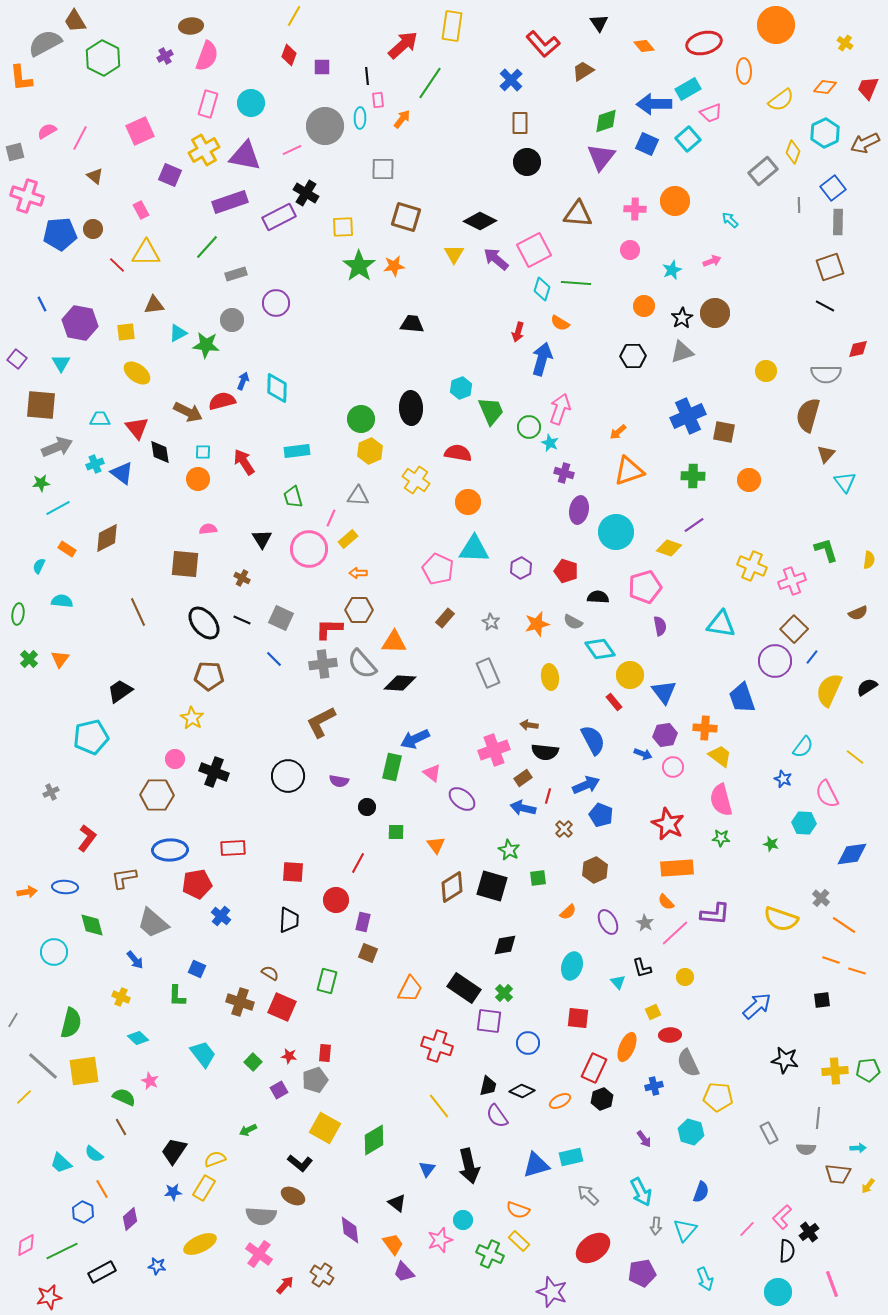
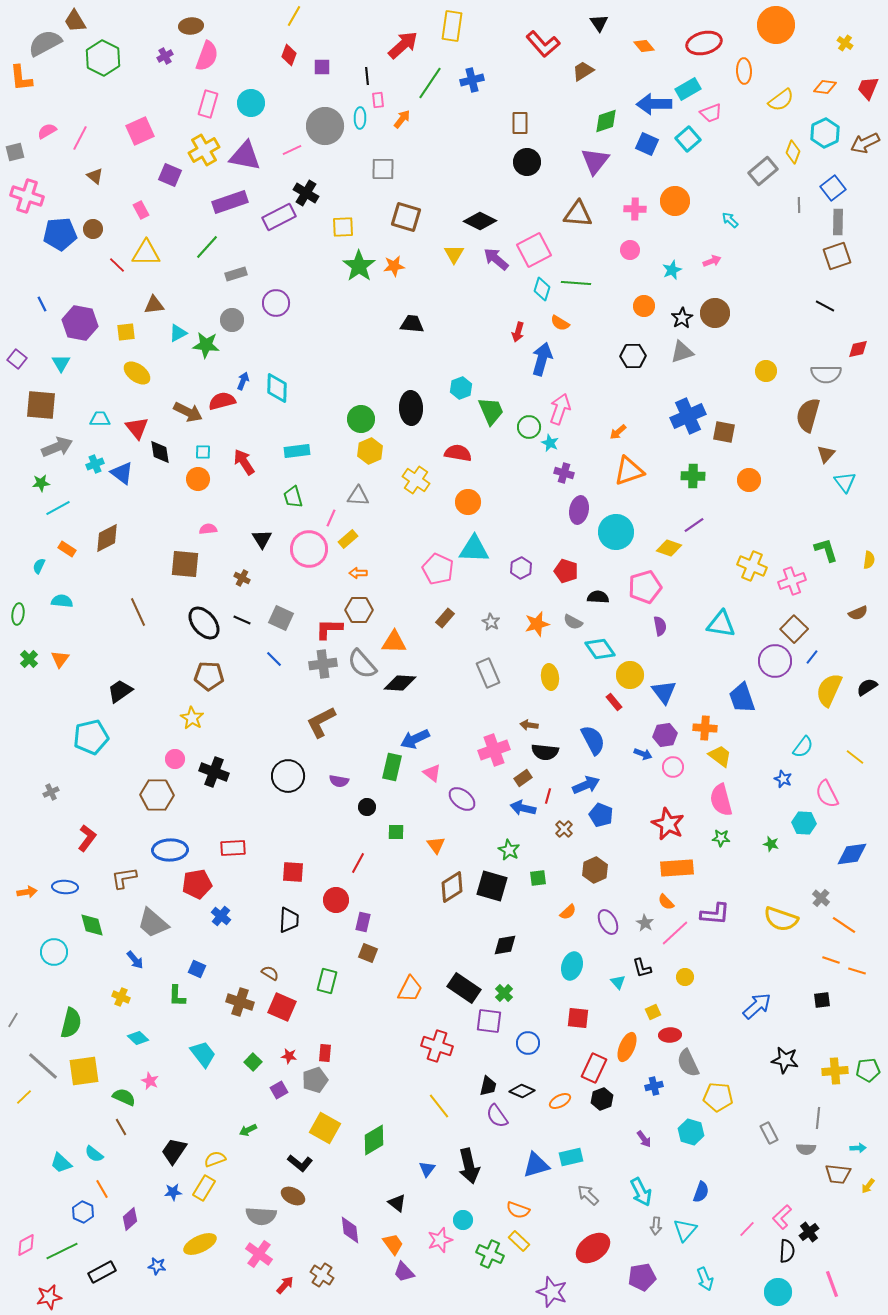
blue cross at (511, 80): moved 39 px left; rotated 30 degrees clockwise
purple triangle at (601, 157): moved 6 px left, 4 px down
brown square at (830, 267): moved 7 px right, 11 px up
purple pentagon at (642, 1273): moved 4 px down
